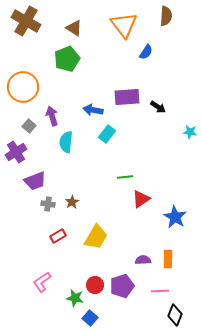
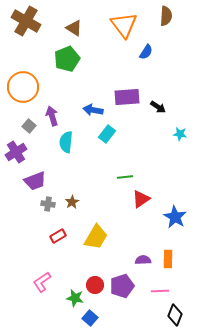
cyan star: moved 10 px left, 2 px down
